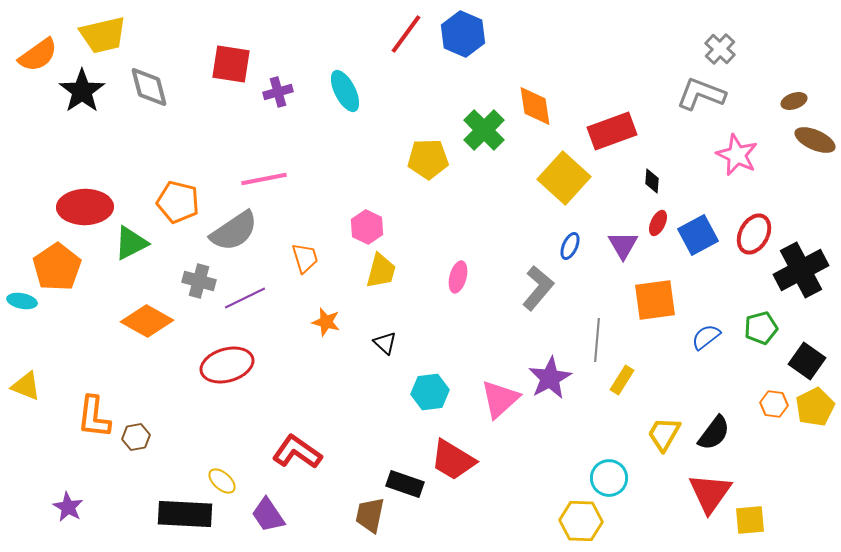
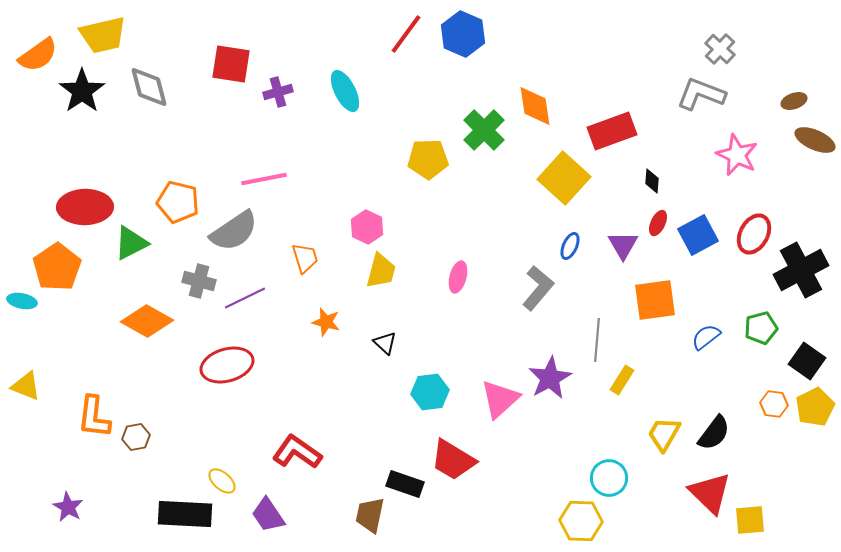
red triangle at (710, 493): rotated 21 degrees counterclockwise
